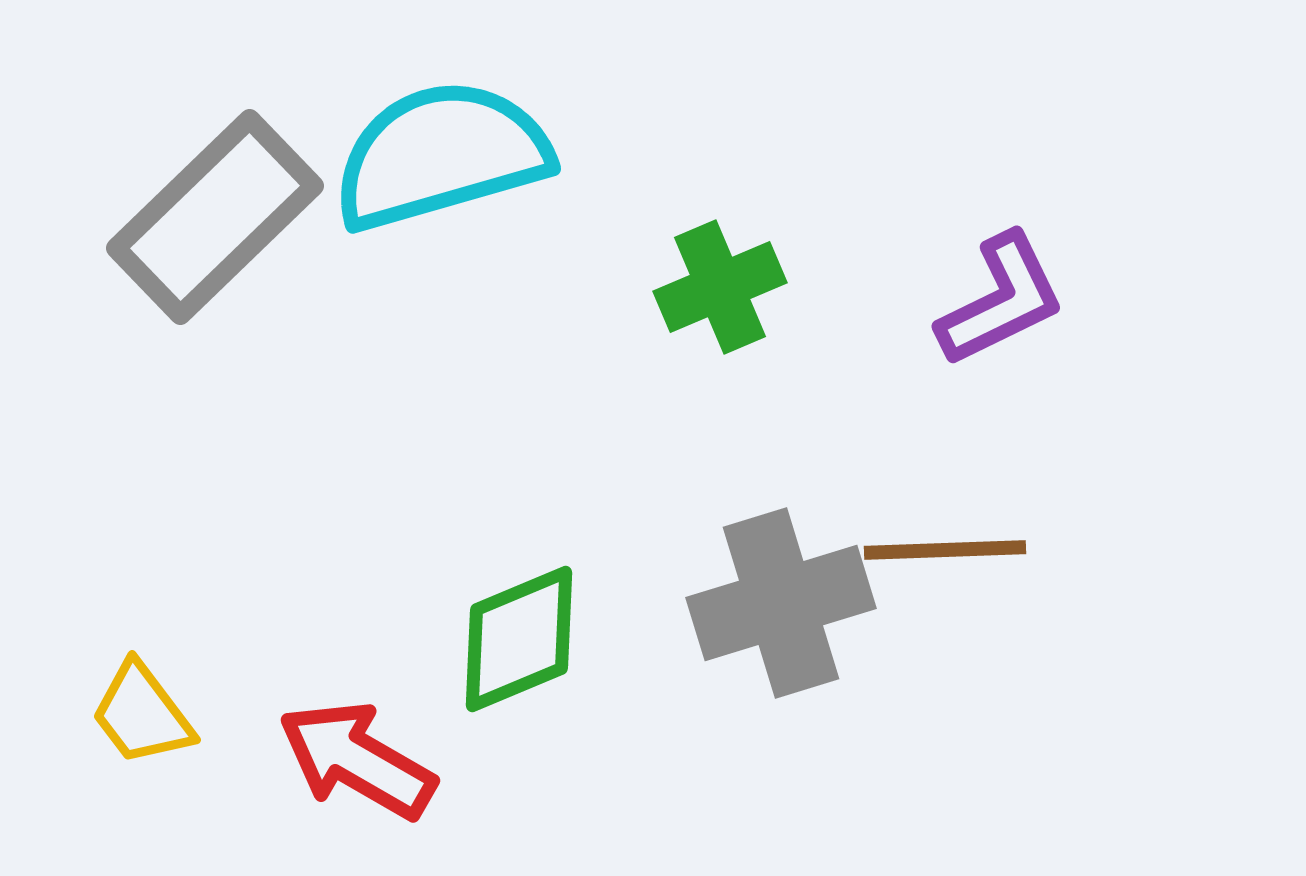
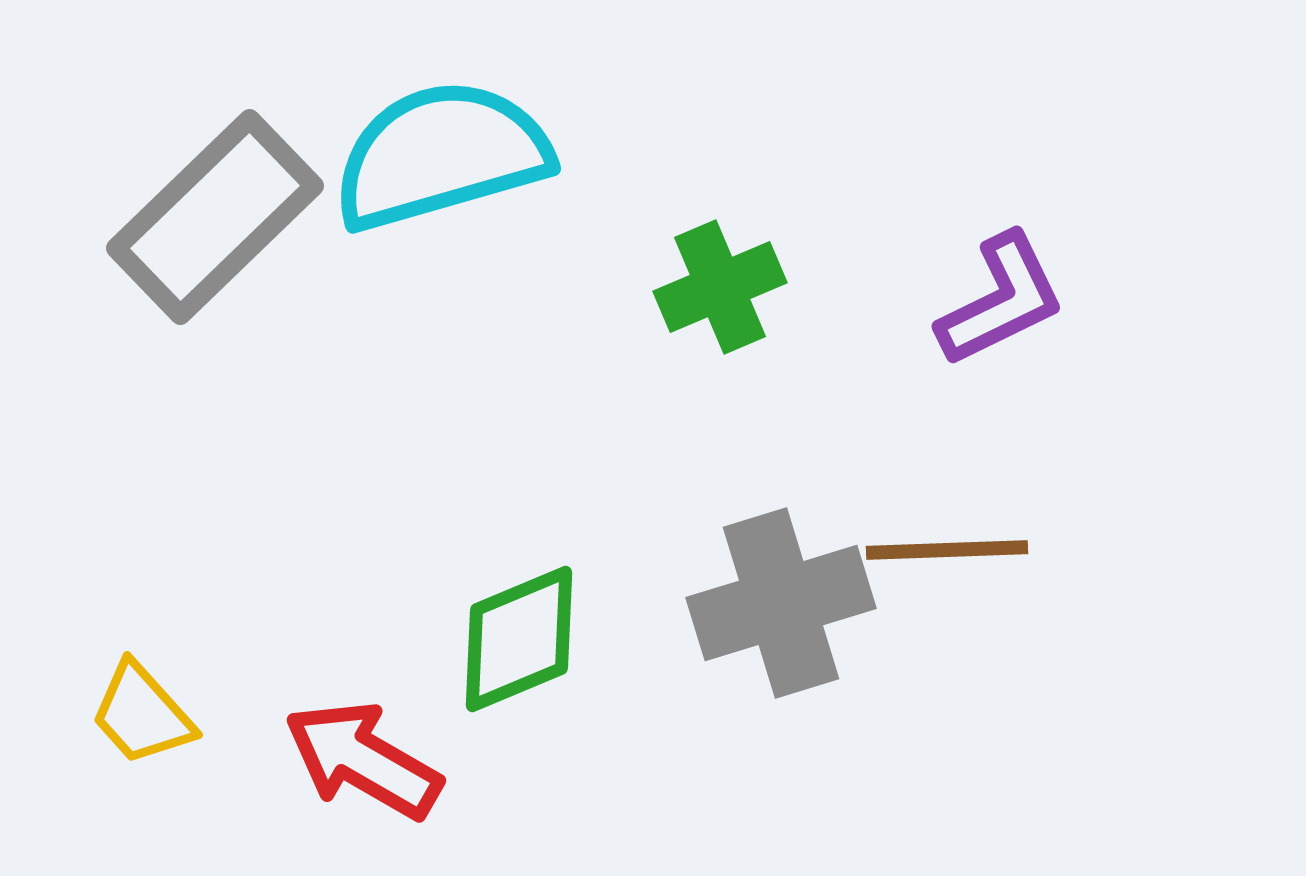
brown line: moved 2 px right
yellow trapezoid: rotated 5 degrees counterclockwise
red arrow: moved 6 px right
